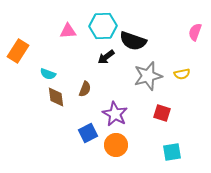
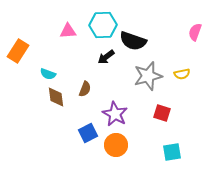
cyan hexagon: moved 1 px up
